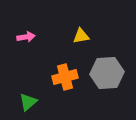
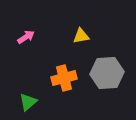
pink arrow: rotated 24 degrees counterclockwise
orange cross: moved 1 px left, 1 px down
